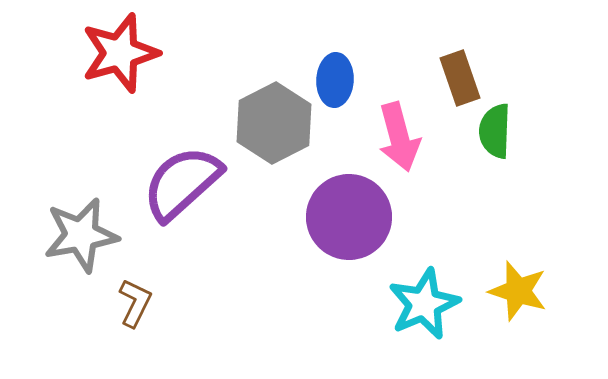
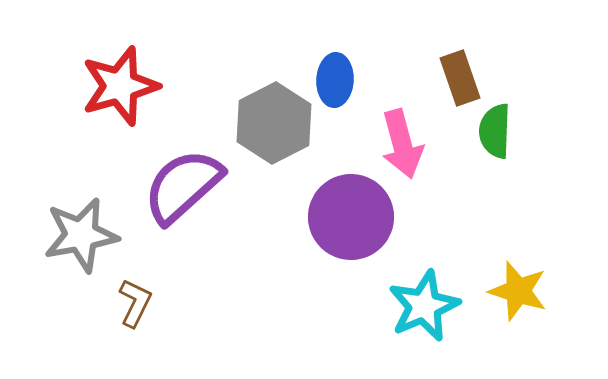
red star: moved 33 px down
pink arrow: moved 3 px right, 7 px down
purple semicircle: moved 1 px right, 3 px down
purple circle: moved 2 px right
cyan star: moved 2 px down
